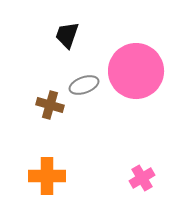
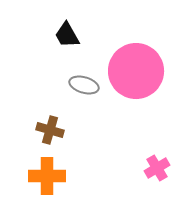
black trapezoid: rotated 48 degrees counterclockwise
gray ellipse: rotated 36 degrees clockwise
brown cross: moved 25 px down
pink cross: moved 15 px right, 10 px up
